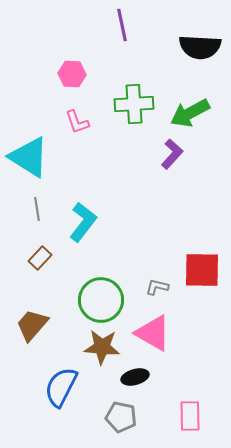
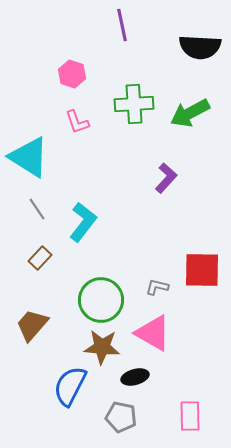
pink hexagon: rotated 16 degrees clockwise
purple L-shape: moved 6 px left, 24 px down
gray line: rotated 25 degrees counterclockwise
blue semicircle: moved 9 px right, 1 px up
